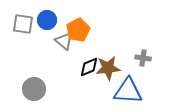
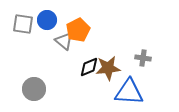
blue triangle: moved 1 px right, 1 px down
